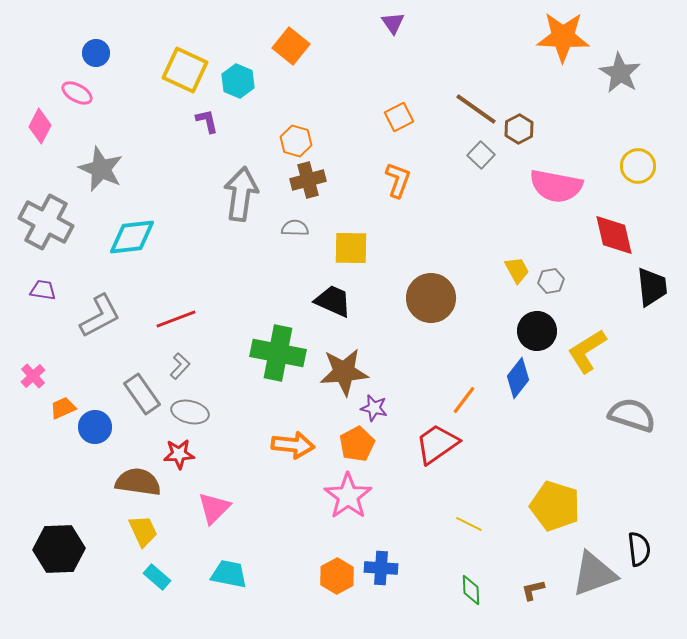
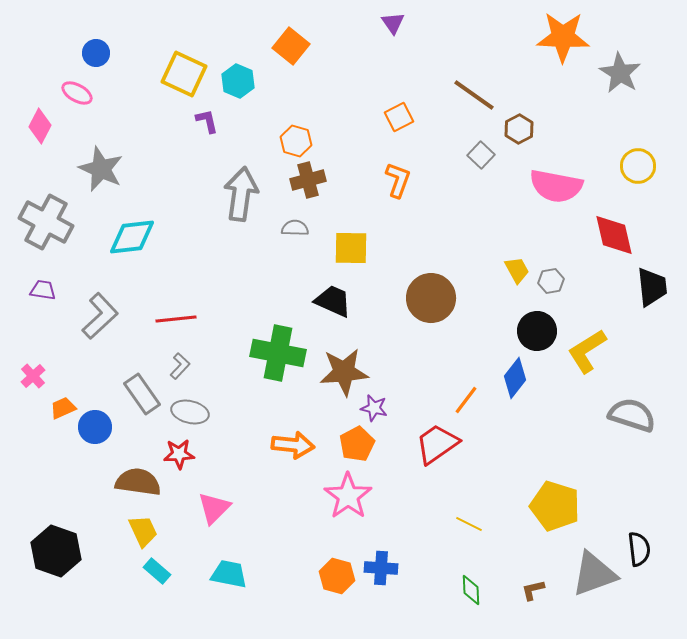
yellow square at (185, 70): moved 1 px left, 4 px down
brown line at (476, 109): moved 2 px left, 14 px up
gray L-shape at (100, 316): rotated 15 degrees counterclockwise
red line at (176, 319): rotated 15 degrees clockwise
blue diamond at (518, 378): moved 3 px left
orange line at (464, 400): moved 2 px right
black hexagon at (59, 549): moved 3 px left, 2 px down; rotated 21 degrees clockwise
orange hexagon at (337, 576): rotated 16 degrees counterclockwise
cyan rectangle at (157, 577): moved 6 px up
